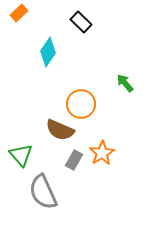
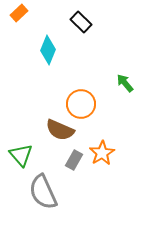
cyan diamond: moved 2 px up; rotated 12 degrees counterclockwise
